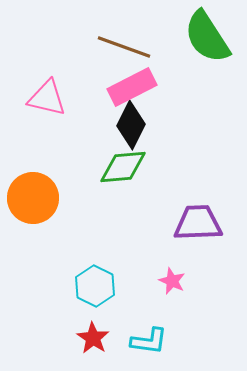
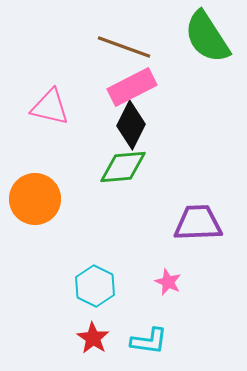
pink triangle: moved 3 px right, 9 px down
orange circle: moved 2 px right, 1 px down
pink star: moved 4 px left, 1 px down
